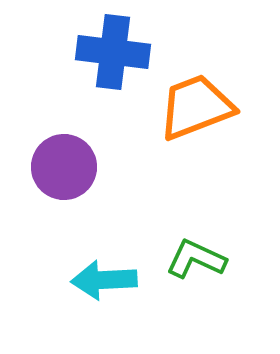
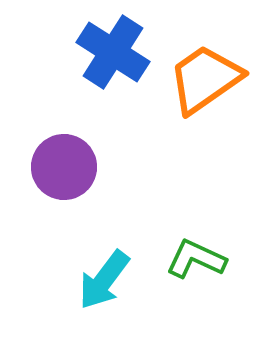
blue cross: rotated 26 degrees clockwise
orange trapezoid: moved 9 px right, 28 px up; rotated 14 degrees counterclockwise
cyan arrow: rotated 50 degrees counterclockwise
